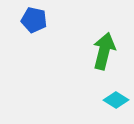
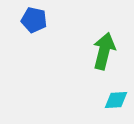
cyan diamond: rotated 35 degrees counterclockwise
